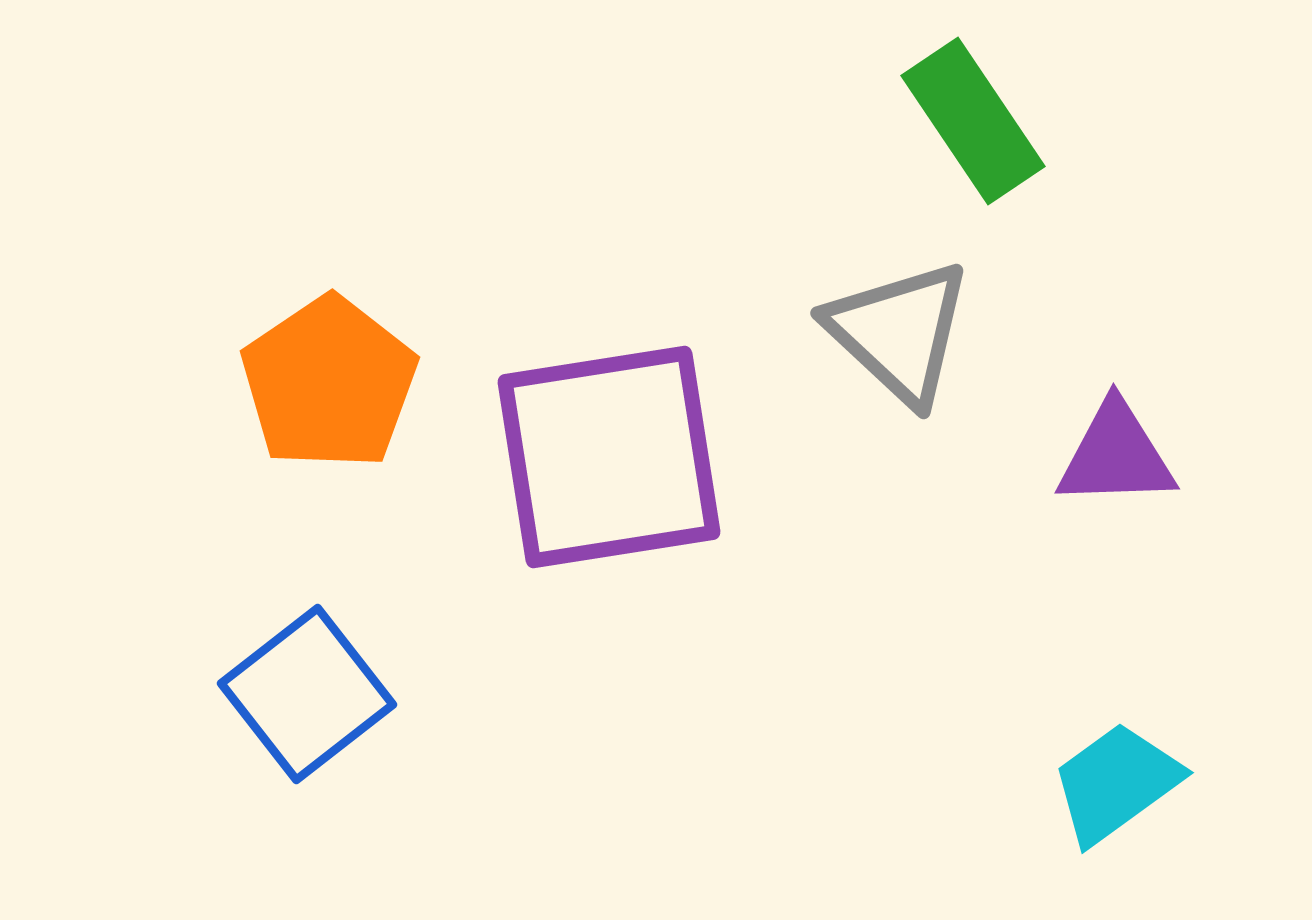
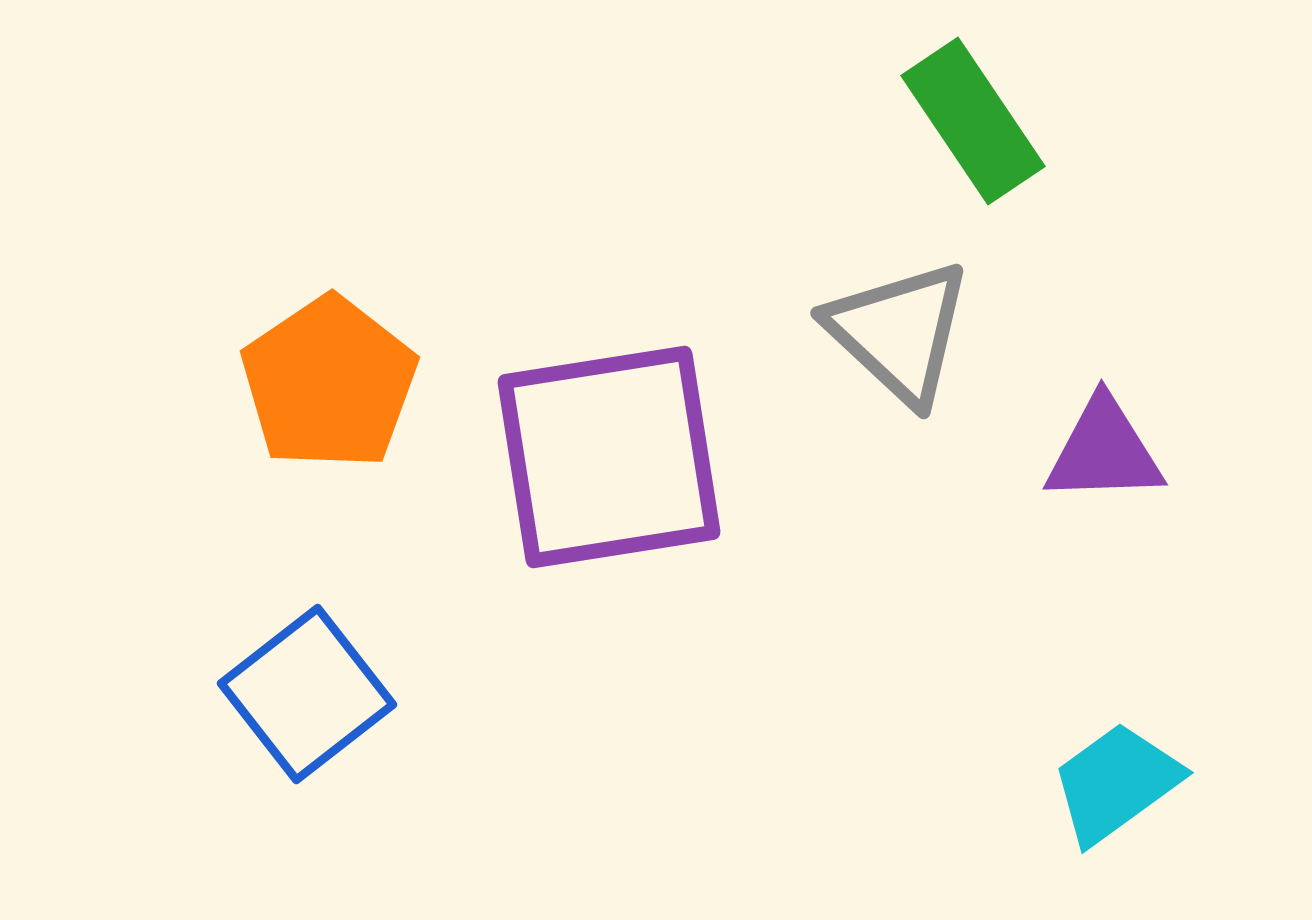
purple triangle: moved 12 px left, 4 px up
